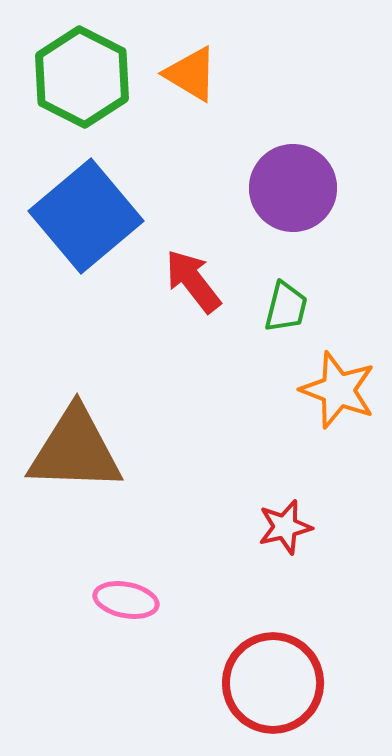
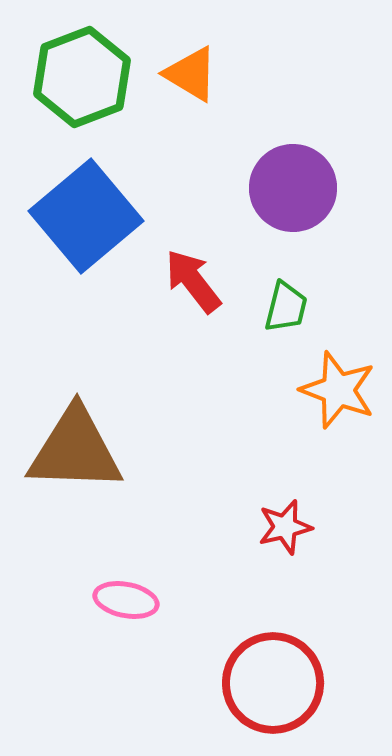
green hexagon: rotated 12 degrees clockwise
